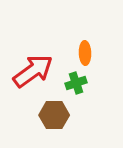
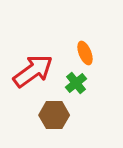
orange ellipse: rotated 20 degrees counterclockwise
green cross: rotated 20 degrees counterclockwise
